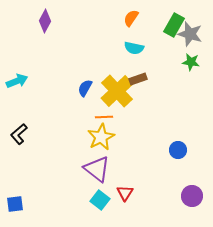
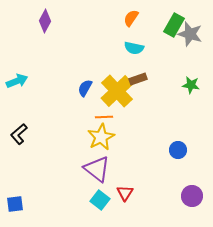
green star: moved 23 px down
